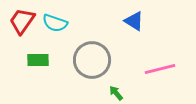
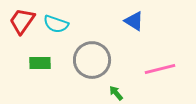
cyan semicircle: moved 1 px right, 1 px down
green rectangle: moved 2 px right, 3 px down
